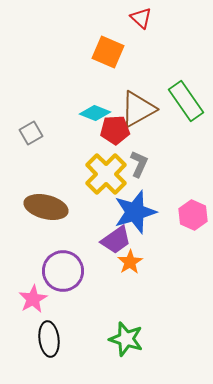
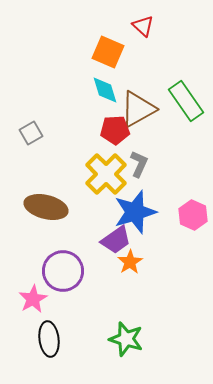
red triangle: moved 2 px right, 8 px down
cyan diamond: moved 10 px right, 23 px up; rotated 52 degrees clockwise
